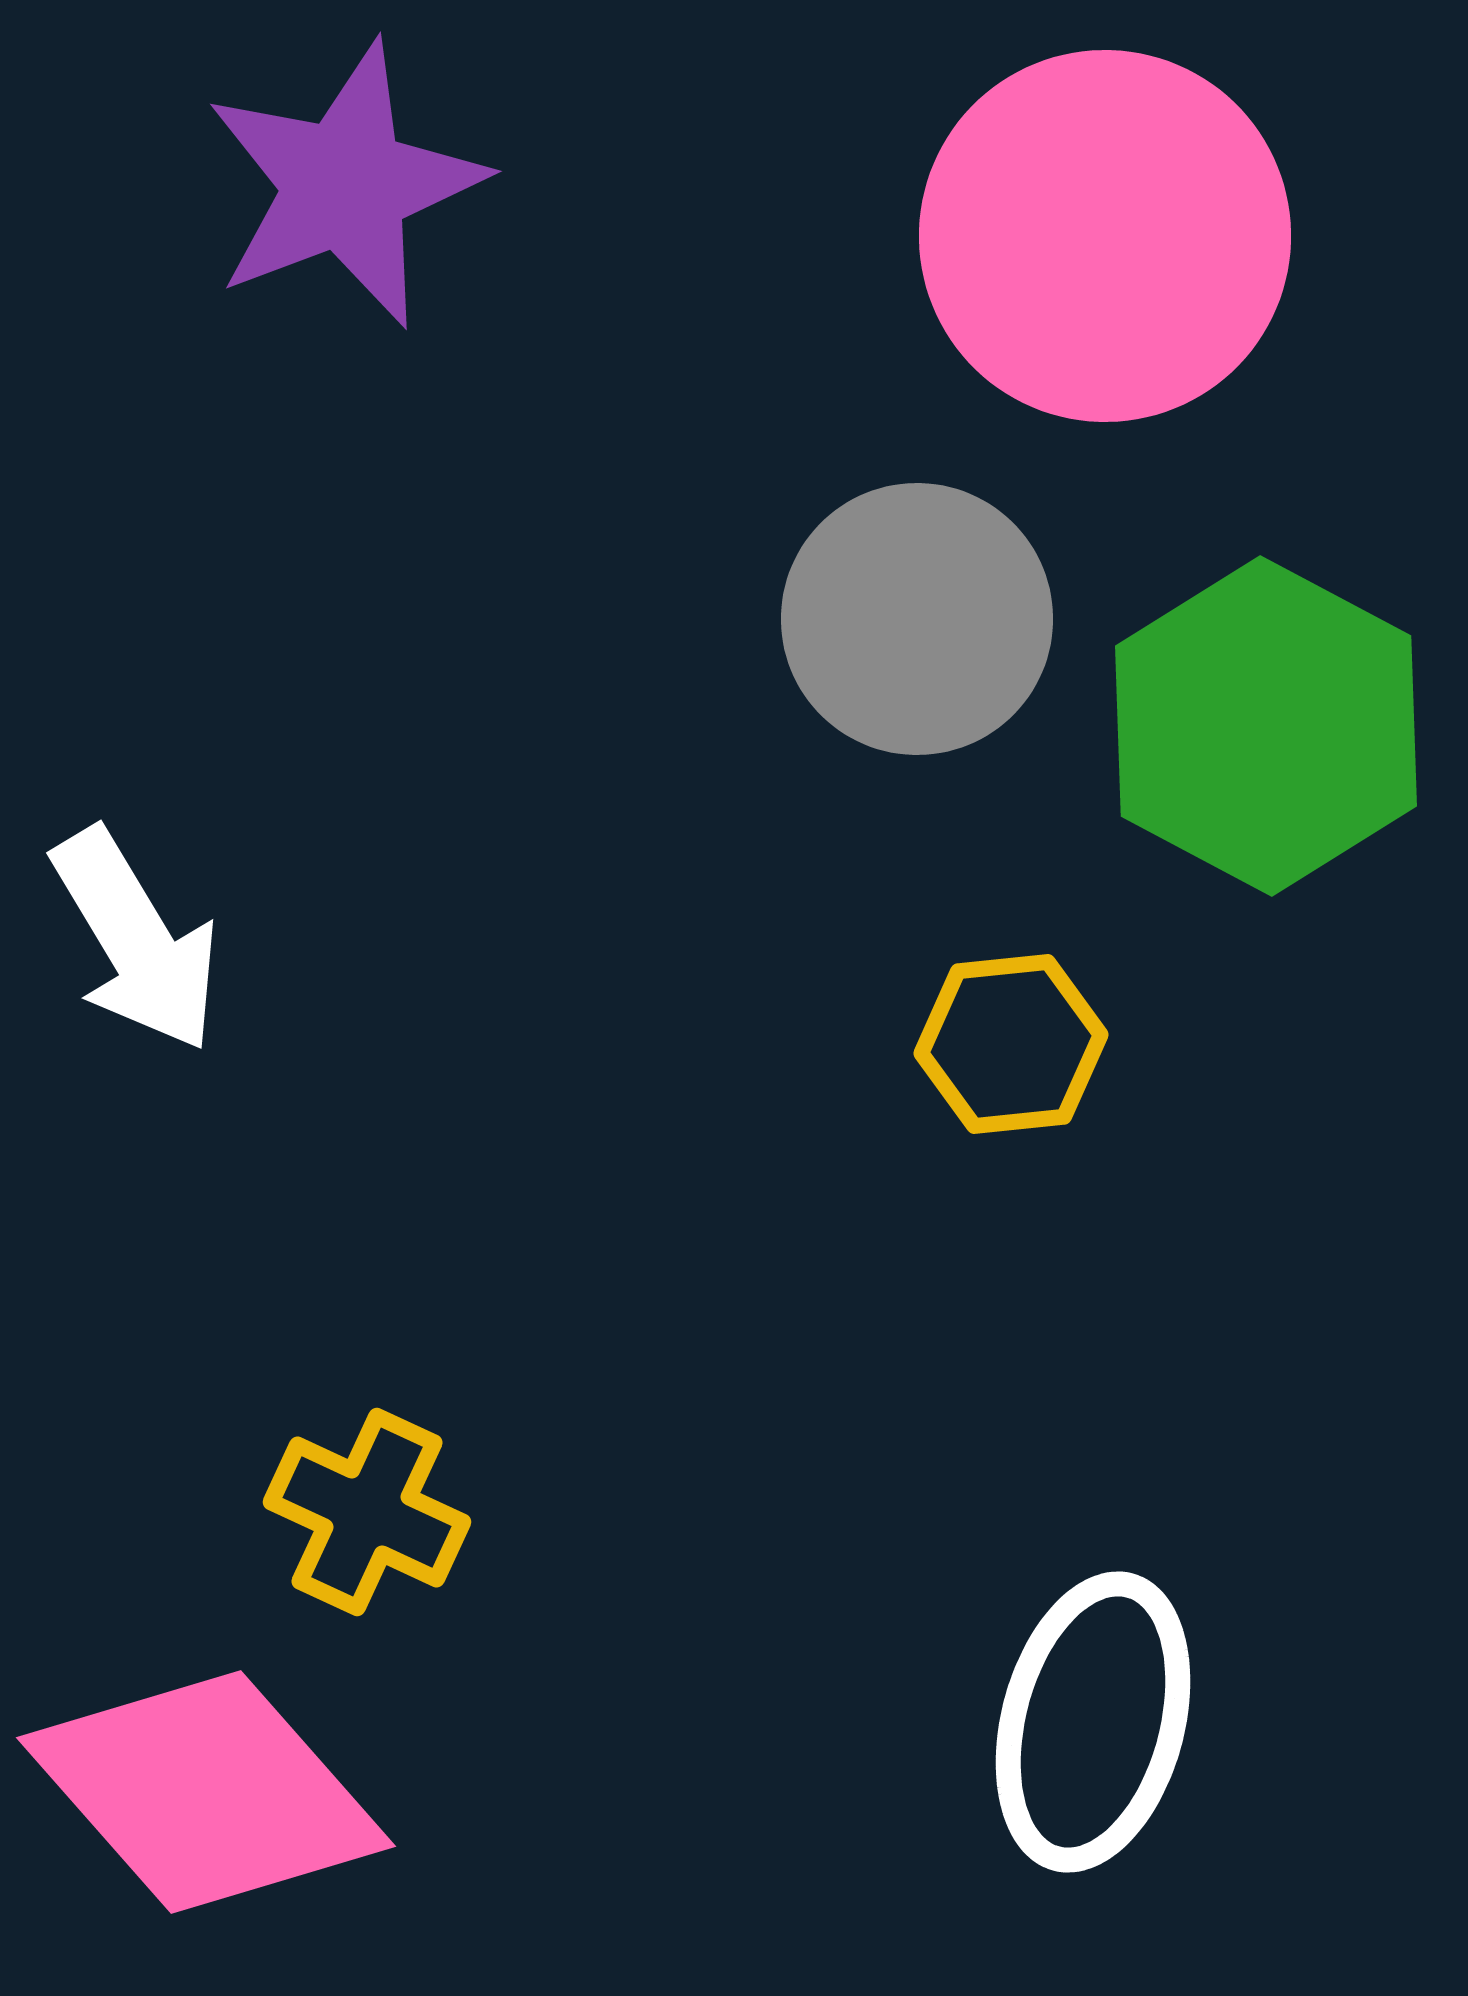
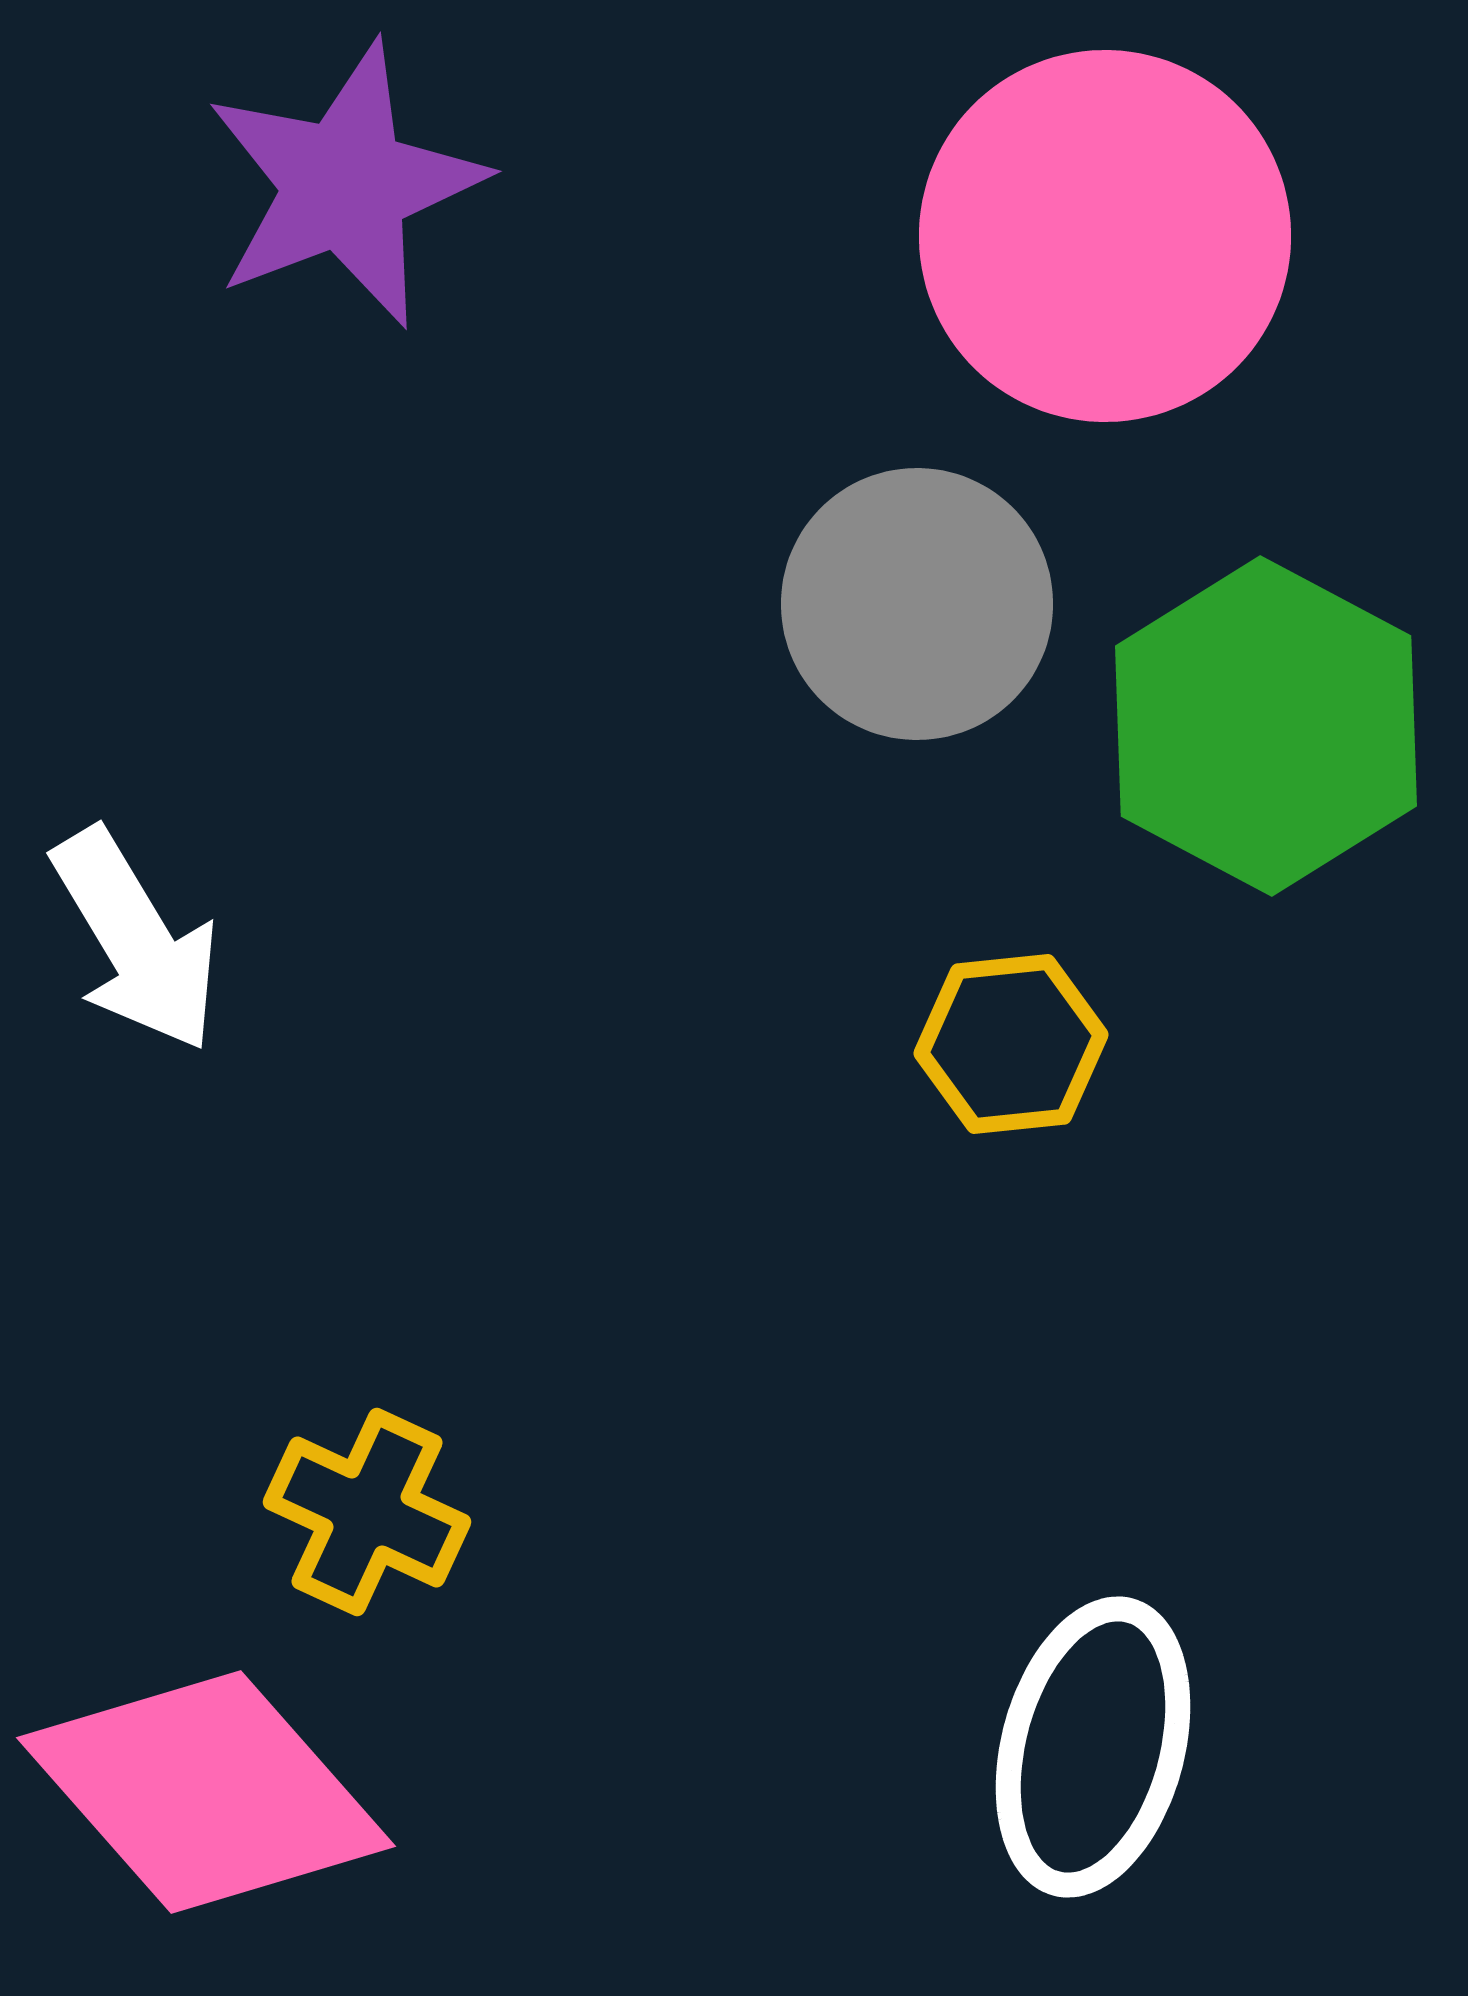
gray circle: moved 15 px up
white ellipse: moved 25 px down
